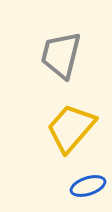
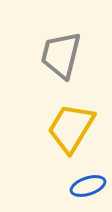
yellow trapezoid: rotated 10 degrees counterclockwise
